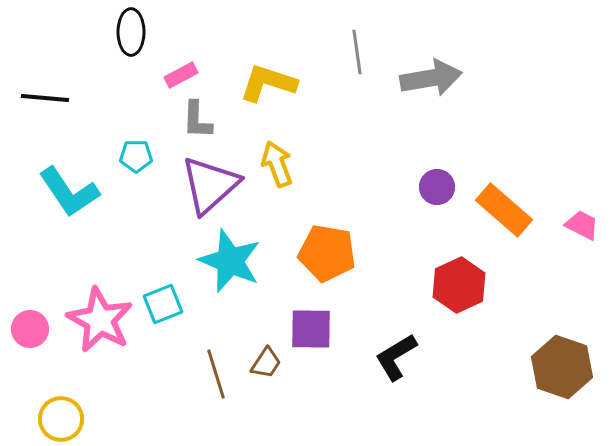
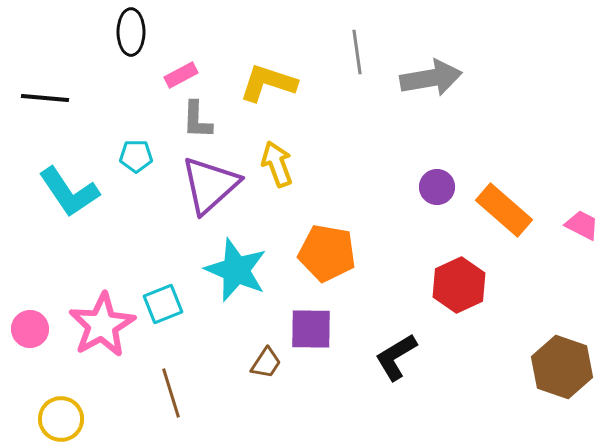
cyan star: moved 6 px right, 9 px down
pink star: moved 2 px right, 5 px down; rotated 14 degrees clockwise
brown line: moved 45 px left, 19 px down
